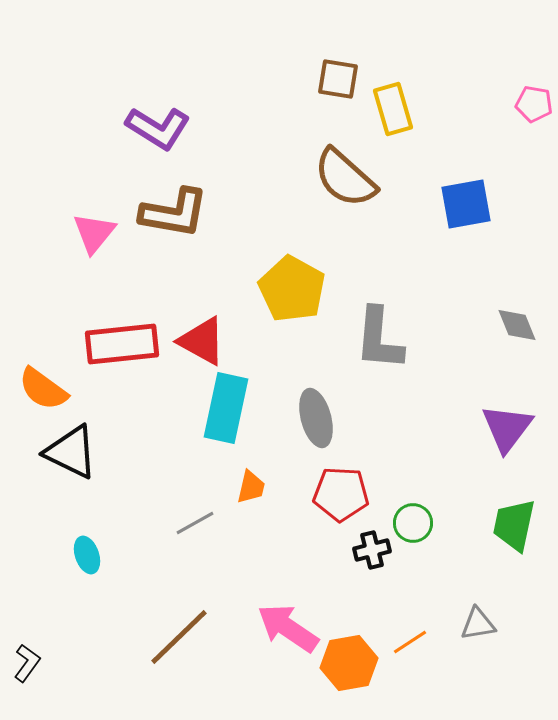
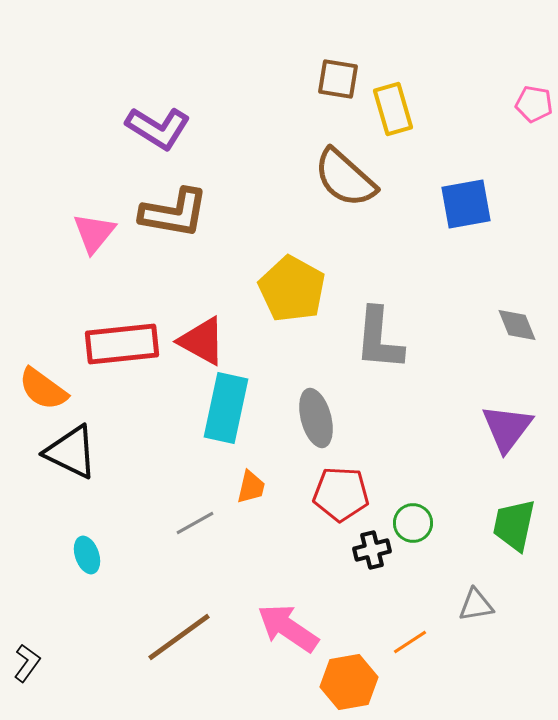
gray triangle: moved 2 px left, 19 px up
brown line: rotated 8 degrees clockwise
orange hexagon: moved 19 px down
